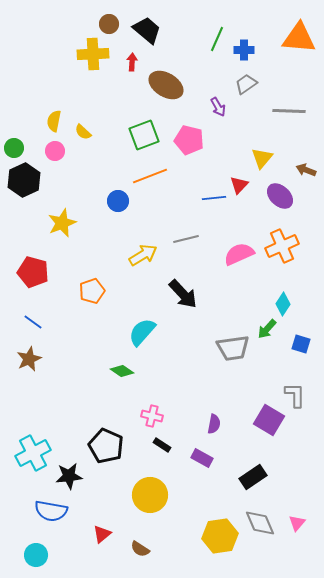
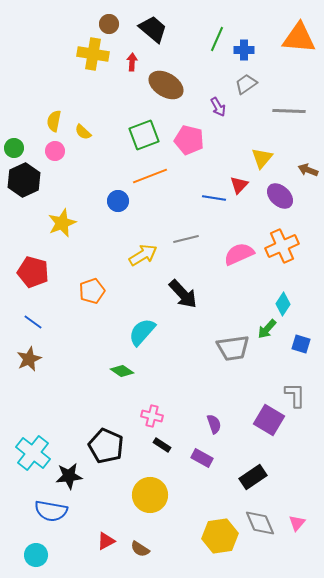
black trapezoid at (147, 30): moved 6 px right, 1 px up
yellow cross at (93, 54): rotated 12 degrees clockwise
brown arrow at (306, 170): moved 2 px right
blue line at (214, 198): rotated 15 degrees clockwise
purple semicircle at (214, 424): rotated 30 degrees counterclockwise
cyan cross at (33, 453): rotated 24 degrees counterclockwise
red triangle at (102, 534): moved 4 px right, 7 px down; rotated 12 degrees clockwise
